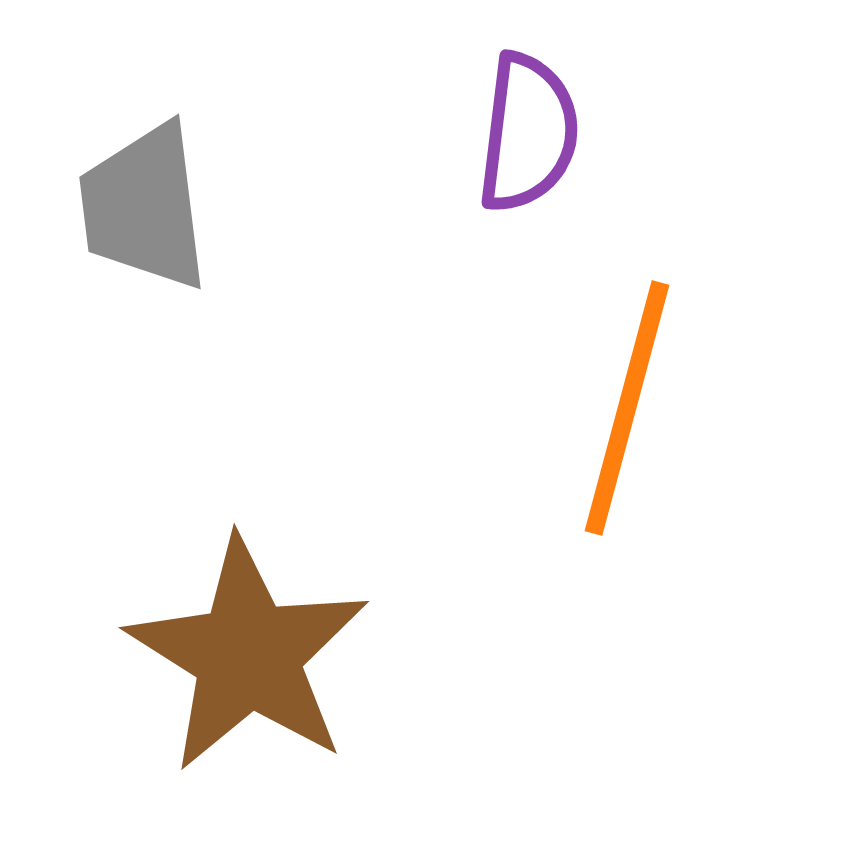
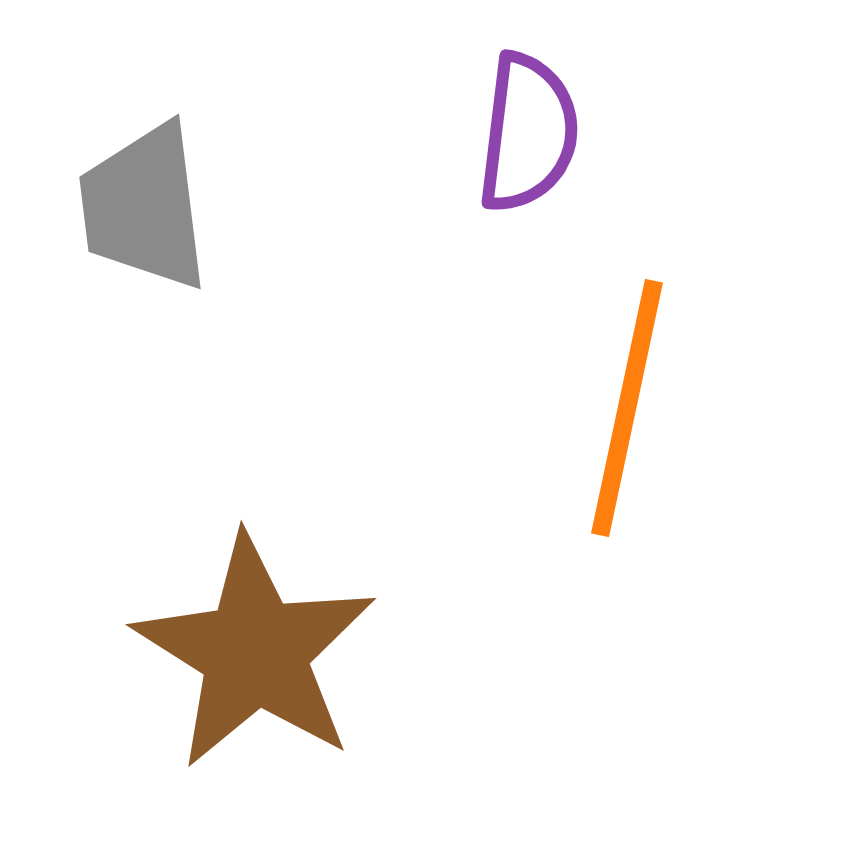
orange line: rotated 3 degrees counterclockwise
brown star: moved 7 px right, 3 px up
